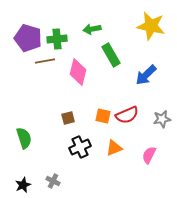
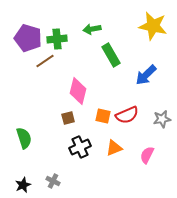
yellow star: moved 2 px right
brown line: rotated 24 degrees counterclockwise
pink diamond: moved 19 px down
pink semicircle: moved 2 px left
